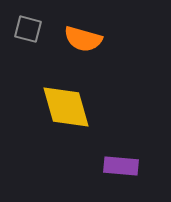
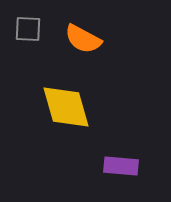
gray square: rotated 12 degrees counterclockwise
orange semicircle: rotated 12 degrees clockwise
